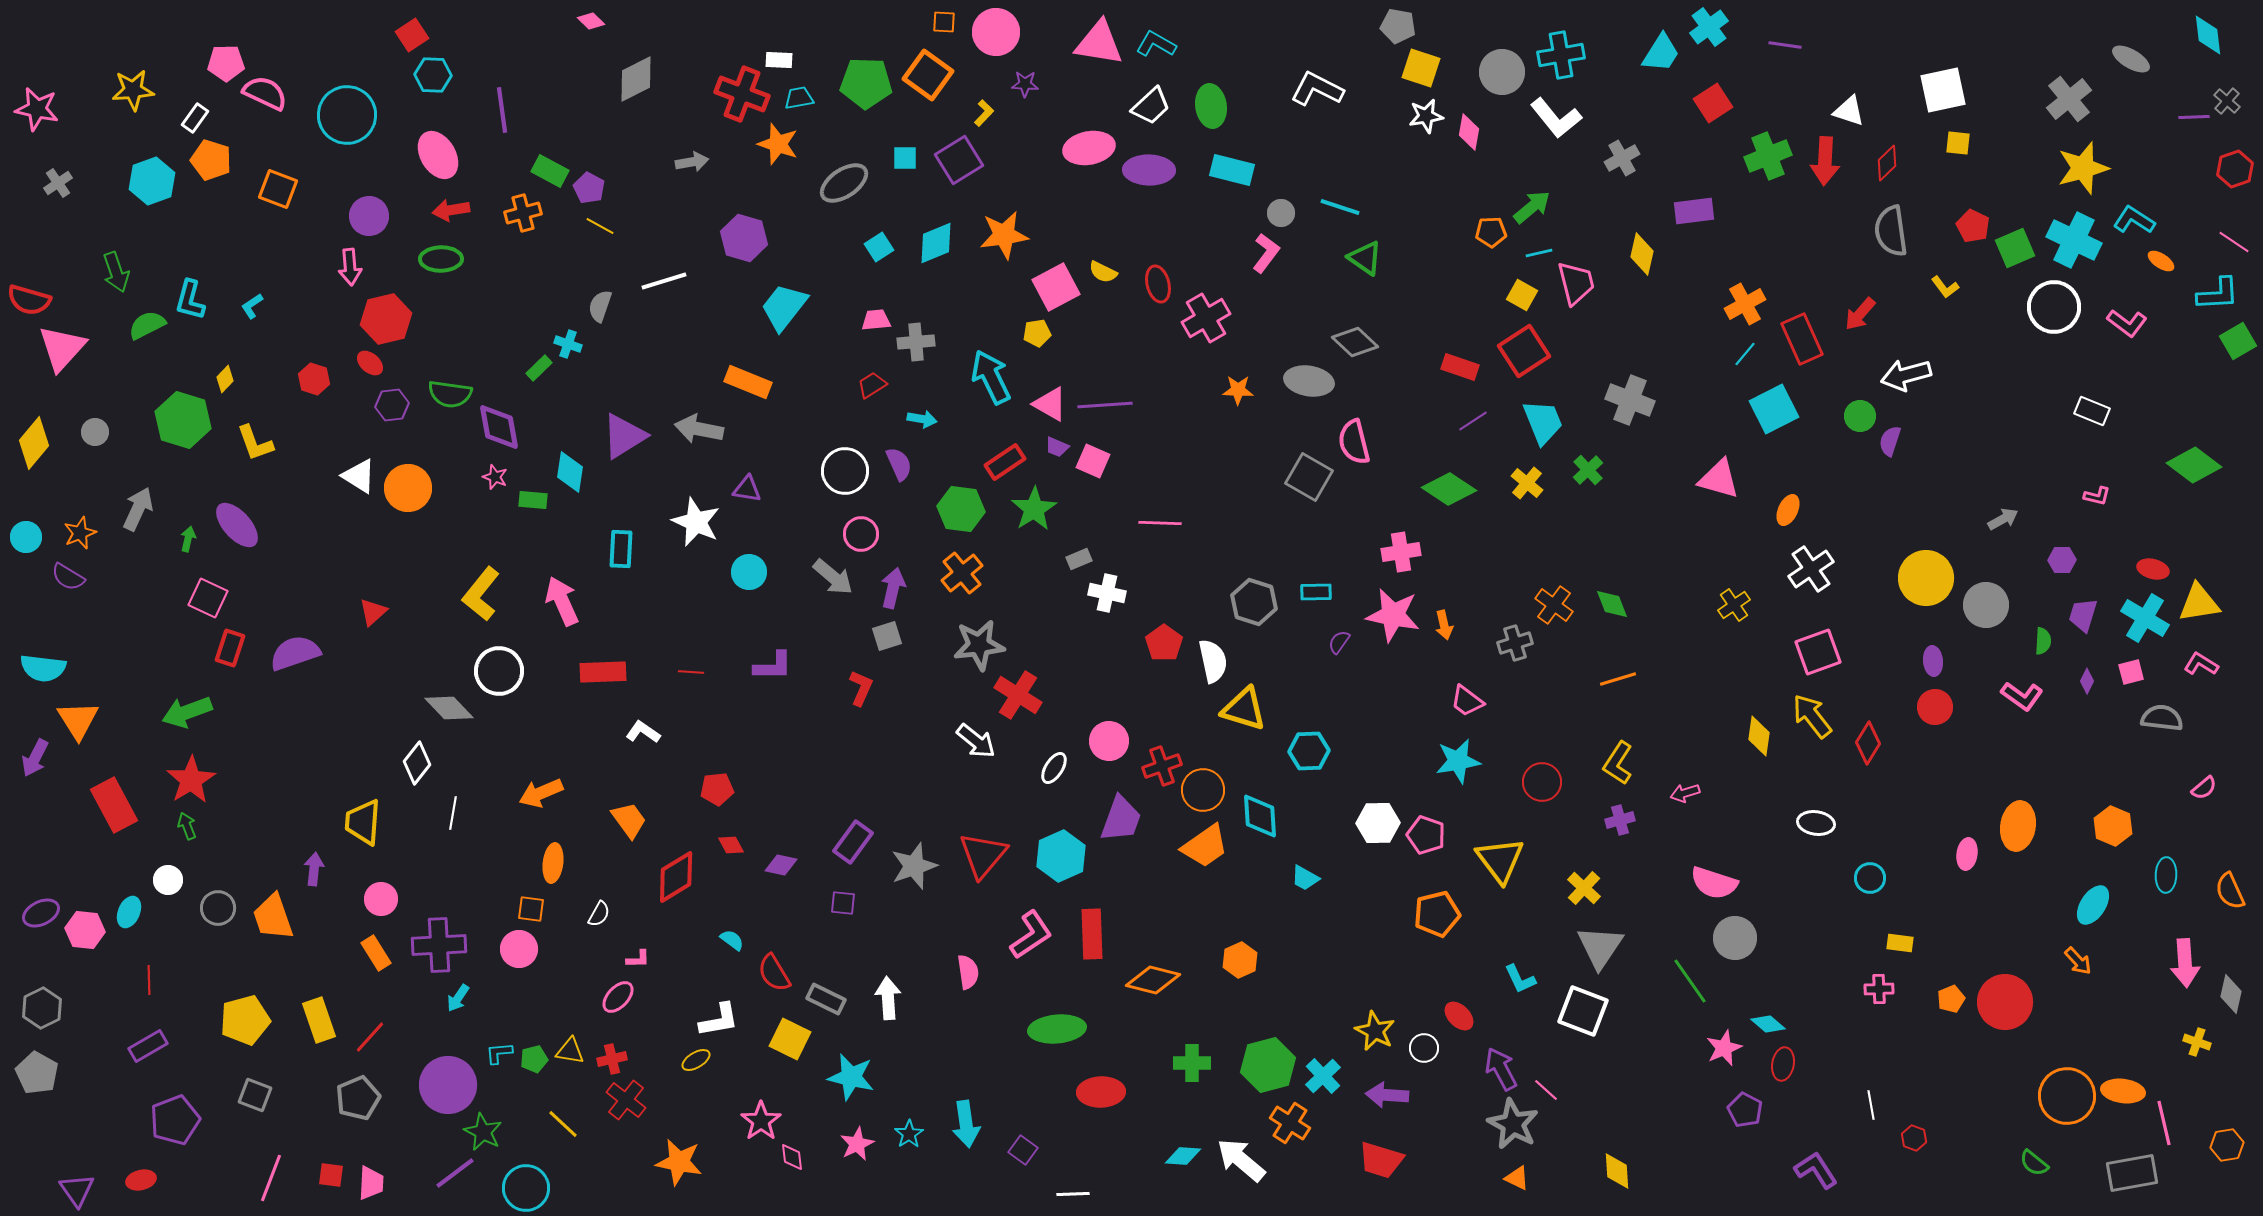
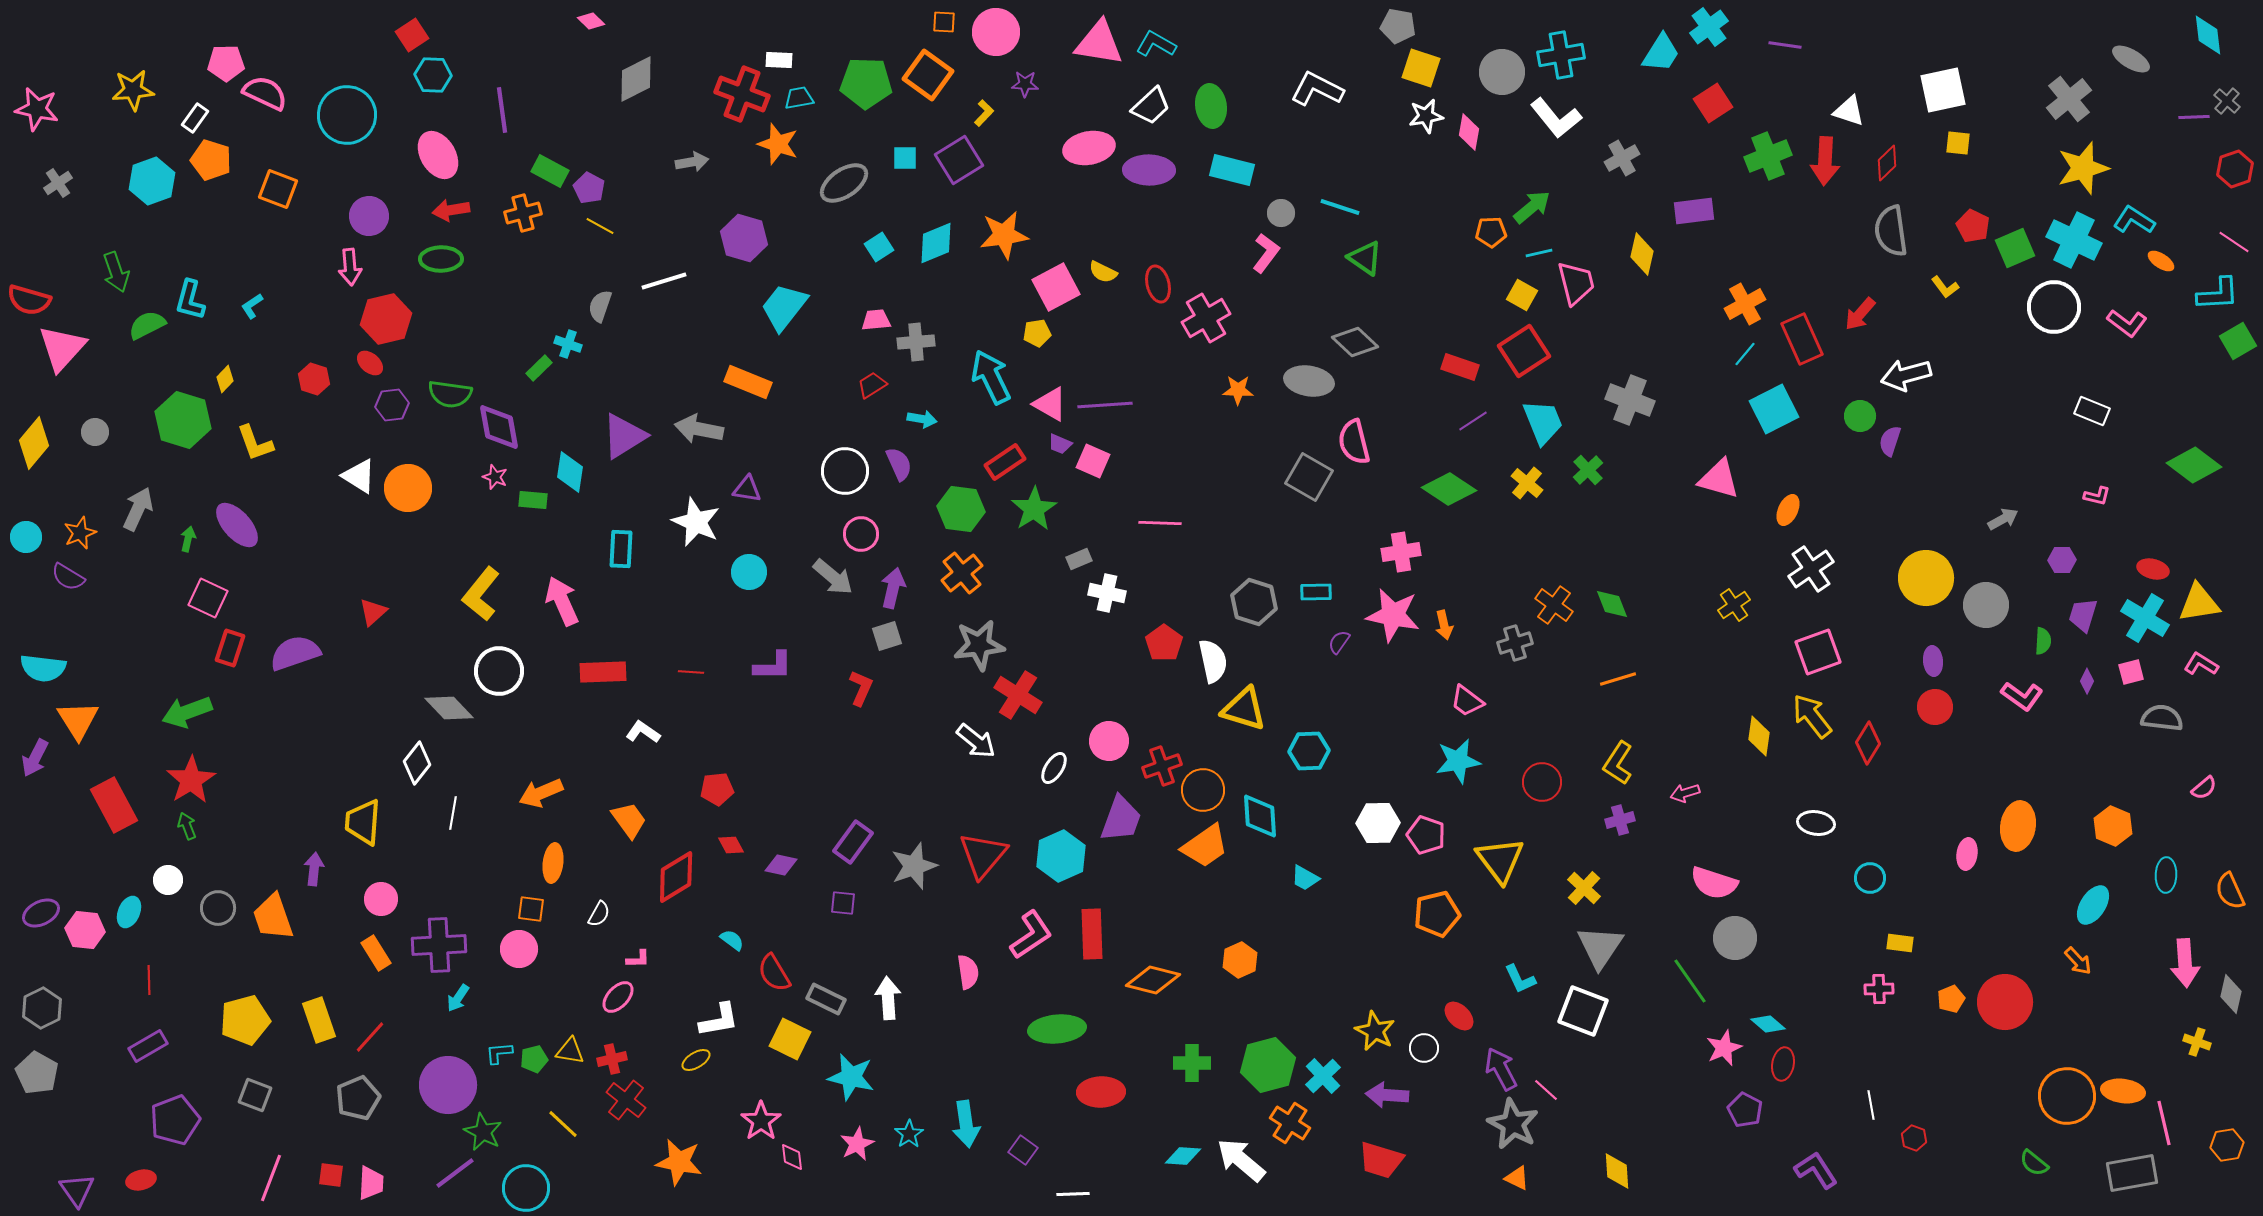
purple trapezoid at (1057, 447): moved 3 px right, 3 px up
